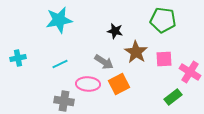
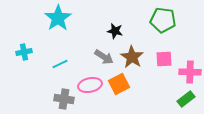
cyan star: moved 1 px left, 2 px up; rotated 24 degrees counterclockwise
brown star: moved 4 px left, 5 px down
cyan cross: moved 6 px right, 6 px up
gray arrow: moved 5 px up
pink cross: rotated 30 degrees counterclockwise
pink ellipse: moved 2 px right, 1 px down; rotated 15 degrees counterclockwise
green rectangle: moved 13 px right, 2 px down
gray cross: moved 2 px up
